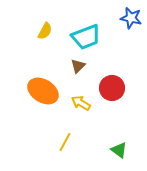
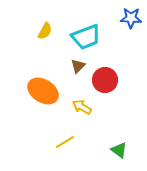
blue star: rotated 10 degrees counterclockwise
red circle: moved 7 px left, 8 px up
yellow arrow: moved 1 px right, 4 px down
yellow line: rotated 30 degrees clockwise
